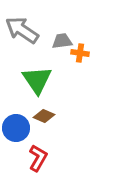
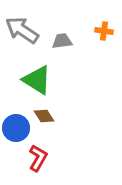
orange cross: moved 24 px right, 22 px up
green triangle: rotated 24 degrees counterclockwise
brown diamond: rotated 35 degrees clockwise
